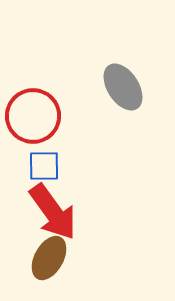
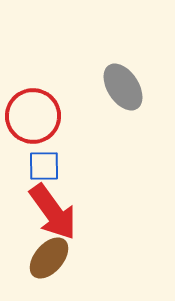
brown ellipse: rotated 12 degrees clockwise
